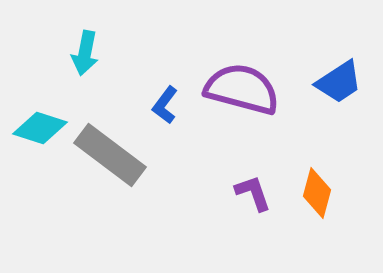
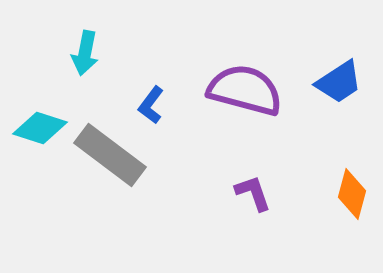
purple semicircle: moved 3 px right, 1 px down
blue L-shape: moved 14 px left
orange diamond: moved 35 px right, 1 px down
